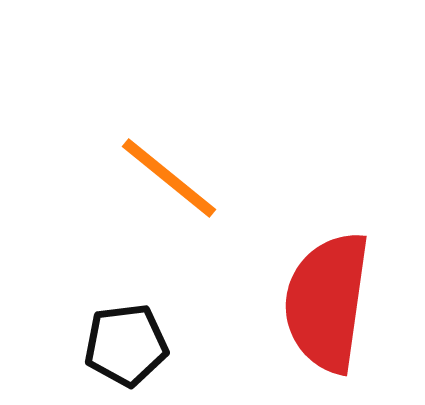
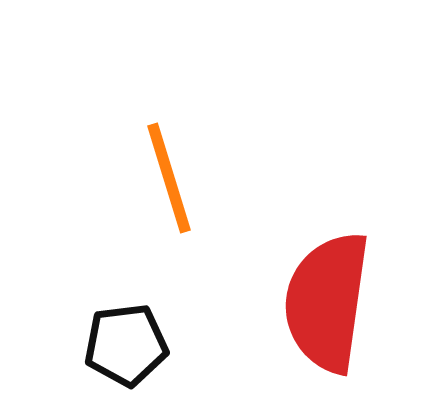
orange line: rotated 34 degrees clockwise
